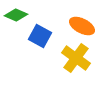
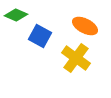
orange ellipse: moved 3 px right
